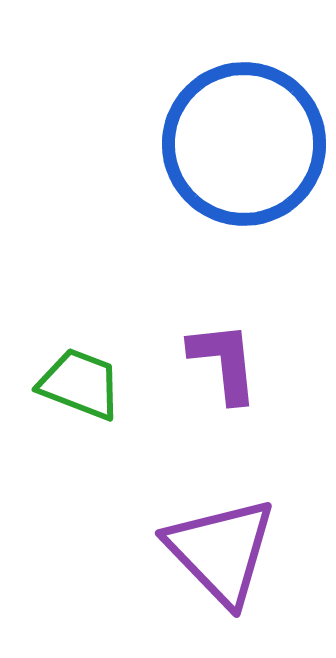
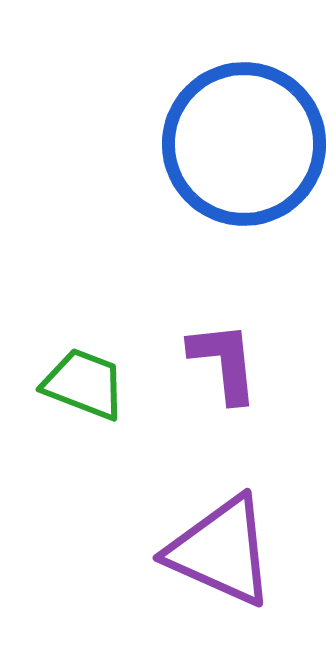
green trapezoid: moved 4 px right
purple triangle: rotated 22 degrees counterclockwise
